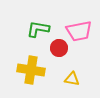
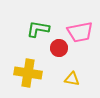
pink trapezoid: moved 1 px right, 1 px down
yellow cross: moved 3 px left, 3 px down
